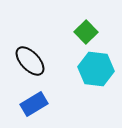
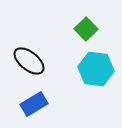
green square: moved 3 px up
black ellipse: moved 1 px left; rotated 8 degrees counterclockwise
